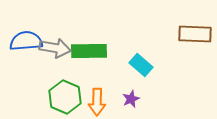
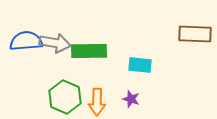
gray arrow: moved 5 px up
cyan rectangle: moved 1 px left; rotated 35 degrees counterclockwise
purple star: rotated 30 degrees counterclockwise
